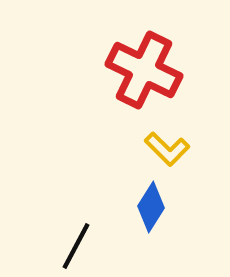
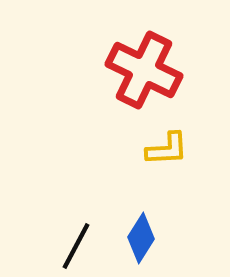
yellow L-shape: rotated 48 degrees counterclockwise
blue diamond: moved 10 px left, 31 px down
